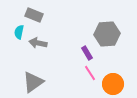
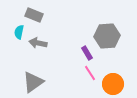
gray hexagon: moved 2 px down
